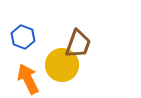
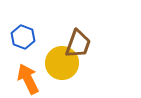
yellow circle: moved 2 px up
